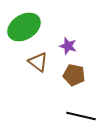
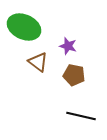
green ellipse: rotated 56 degrees clockwise
